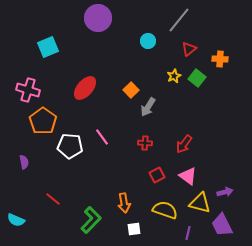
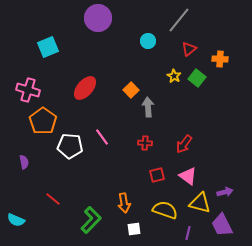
yellow star: rotated 16 degrees counterclockwise
gray arrow: rotated 144 degrees clockwise
red square: rotated 14 degrees clockwise
